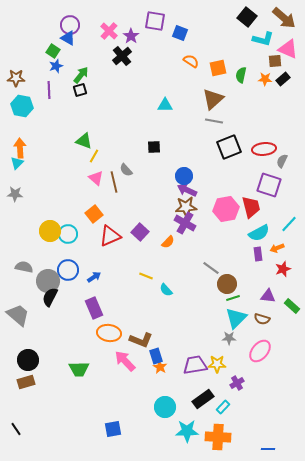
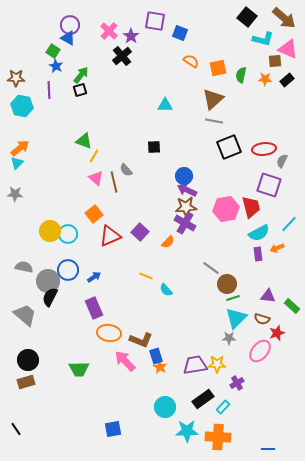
blue star at (56, 66): rotated 24 degrees counterclockwise
black rectangle at (283, 79): moved 4 px right, 1 px down
orange arrow at (20, 148): rotated 54 degrees clockwise
red star at (283, 269): moved 6 px left, 64 px down
gray trapezoid at (18, 315): moved 7 px right
